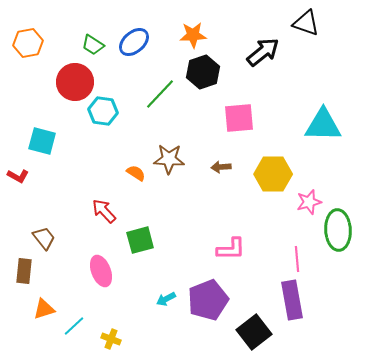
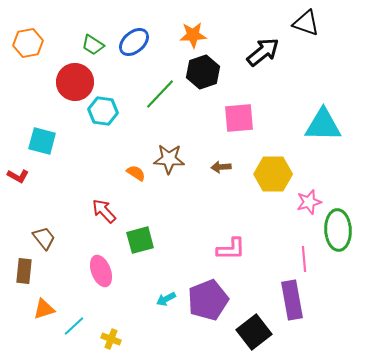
pink line: moved 7 px right
